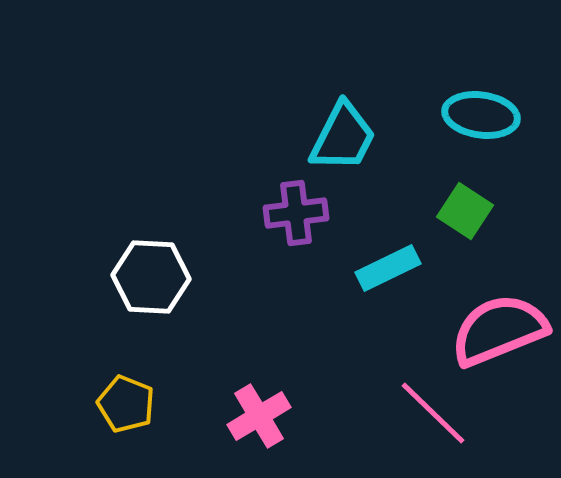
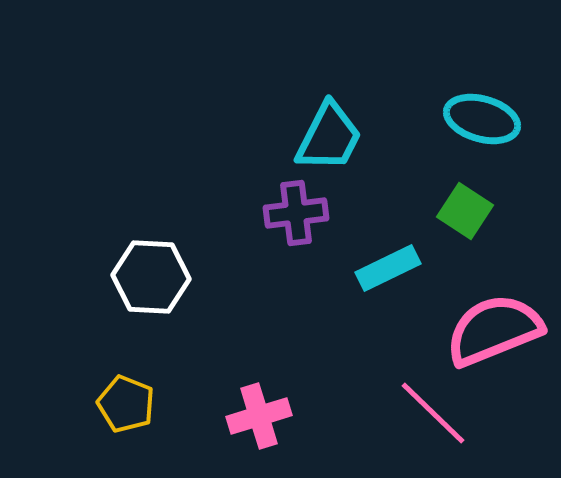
cyan ellipse: moved 1 px right, 4 px down; rotated 8 degrees clockwise
cyan trapezoid: moved 14 px left
pink semicircle: moved 5 px left
pink cross: rotated 14 degrees clockwise
